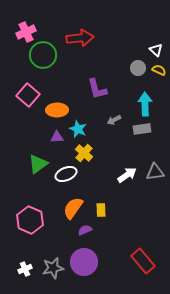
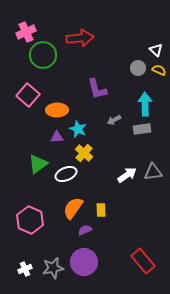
gray triangle: moved 2 px left
